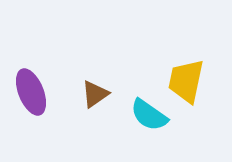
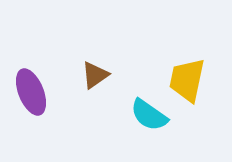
yellow trapezoid: moved 1 px right, 1 px up
brown triangle: moved 19 px up
